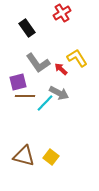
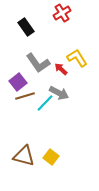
black rectangle: moved 1 px left, 1 px up
purple square: rotated 24 degrees counterclockwise
brown line: rotated 18 degrees counterclockwise
